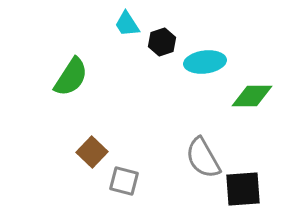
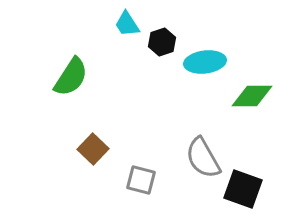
brown square: moved 1 px right, 3 px up
gray square: moved 17 px right, 1 px up
black square: rotated 24 degrees clockwise
